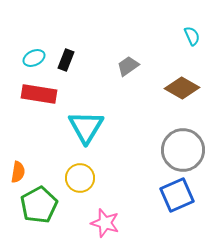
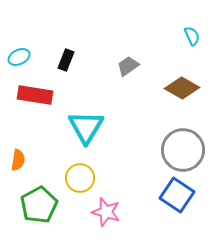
cyan ellipse: moved 15 px left, 1 px up
red rectangle: moved 4 px left, 1 px down
orange semicircle: moved 12 px up
blue square: rotated 32 degrees counterclockwise
pink star: moved 1 px right, 11 px up
